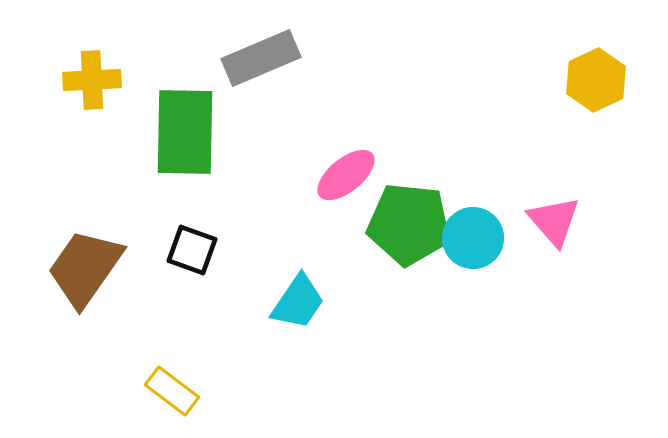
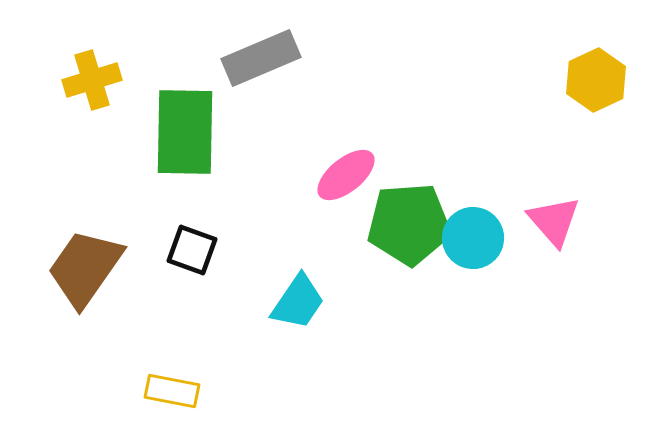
yellow cross: rotated 14 degrees counterclockwise
green pentagon: rotated 10 degrees counterclockwise
yellow rectangle: rotated 26 degrees counterclockwise
